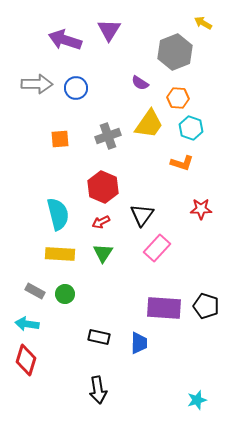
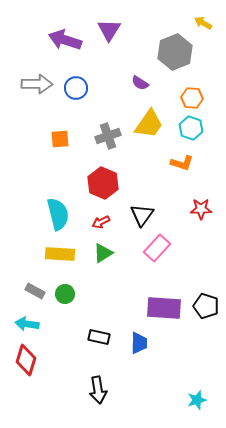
orange hexagon: moved 14 px right
red hexagon: moved 4 px up
green triangle: rotated 25 degrees clockwise
